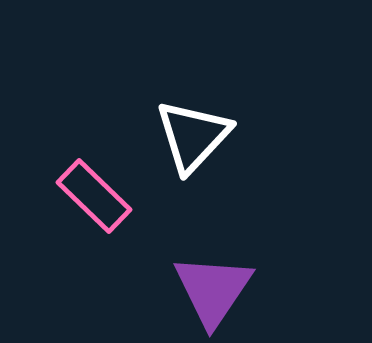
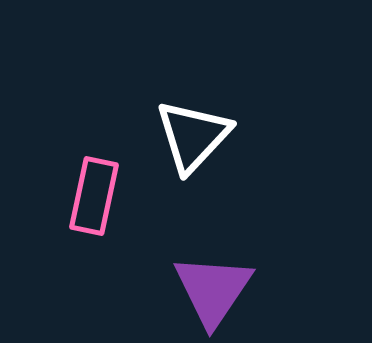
pink rectangle: rotated 58 degrees clockwise
